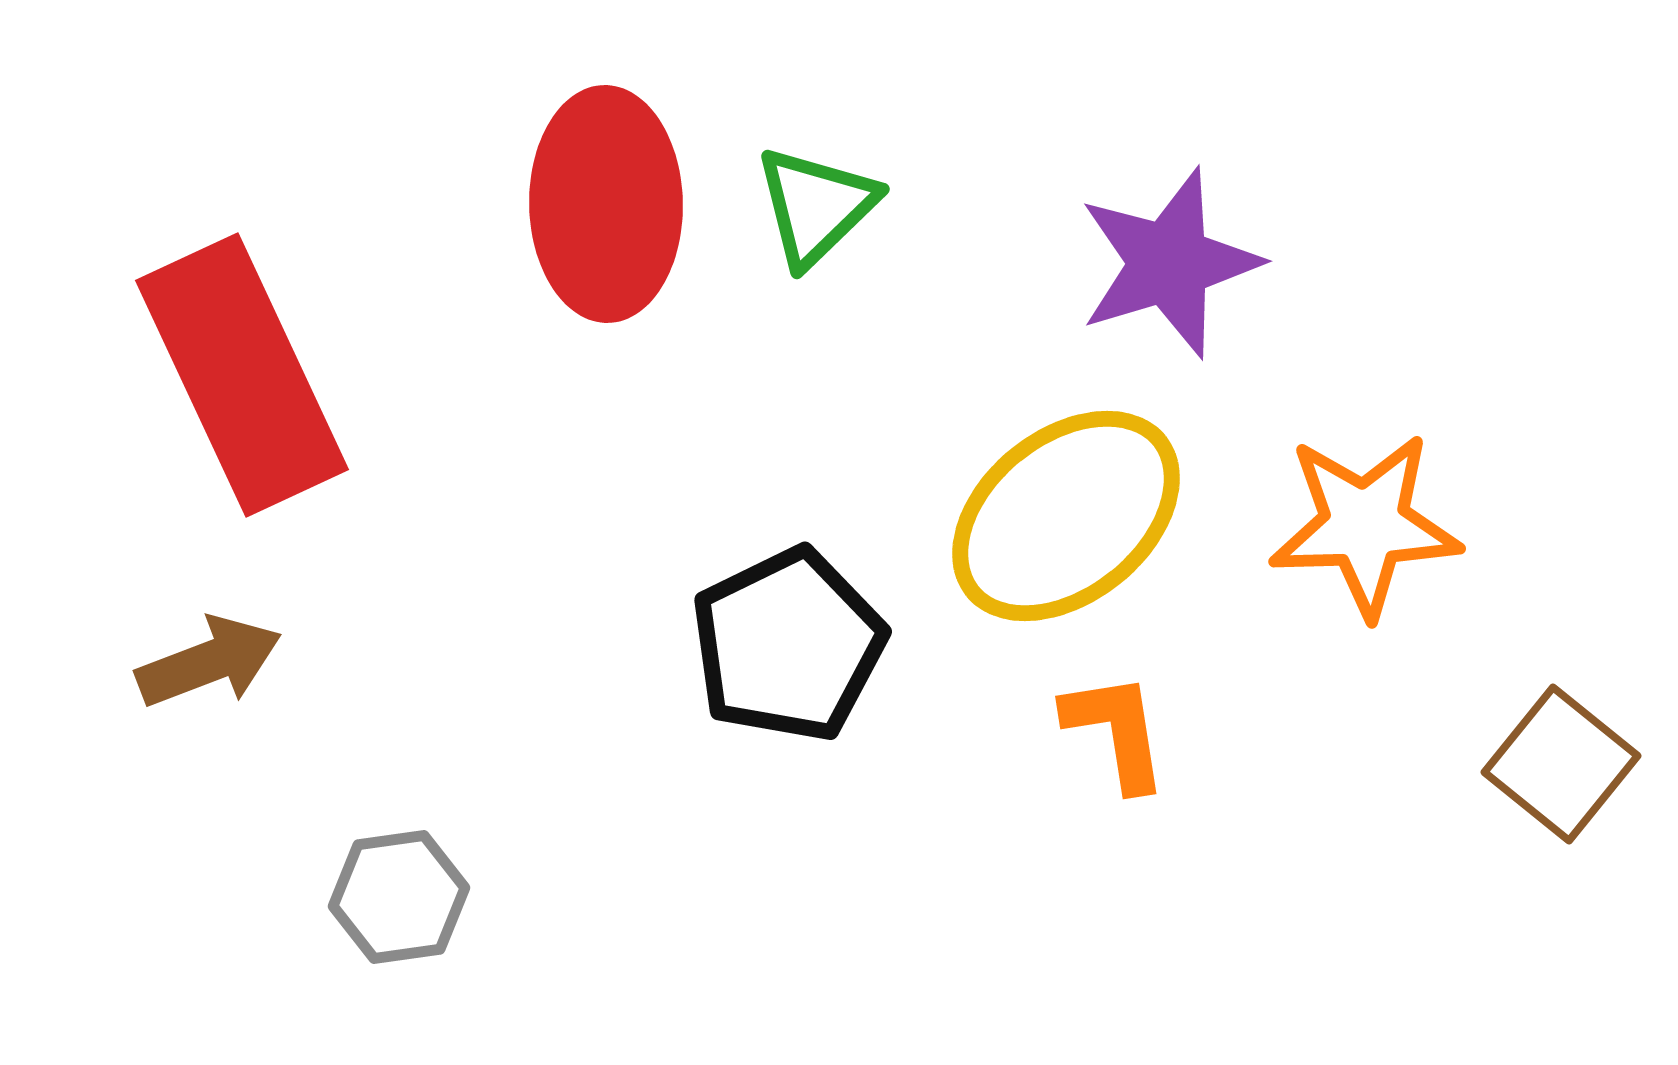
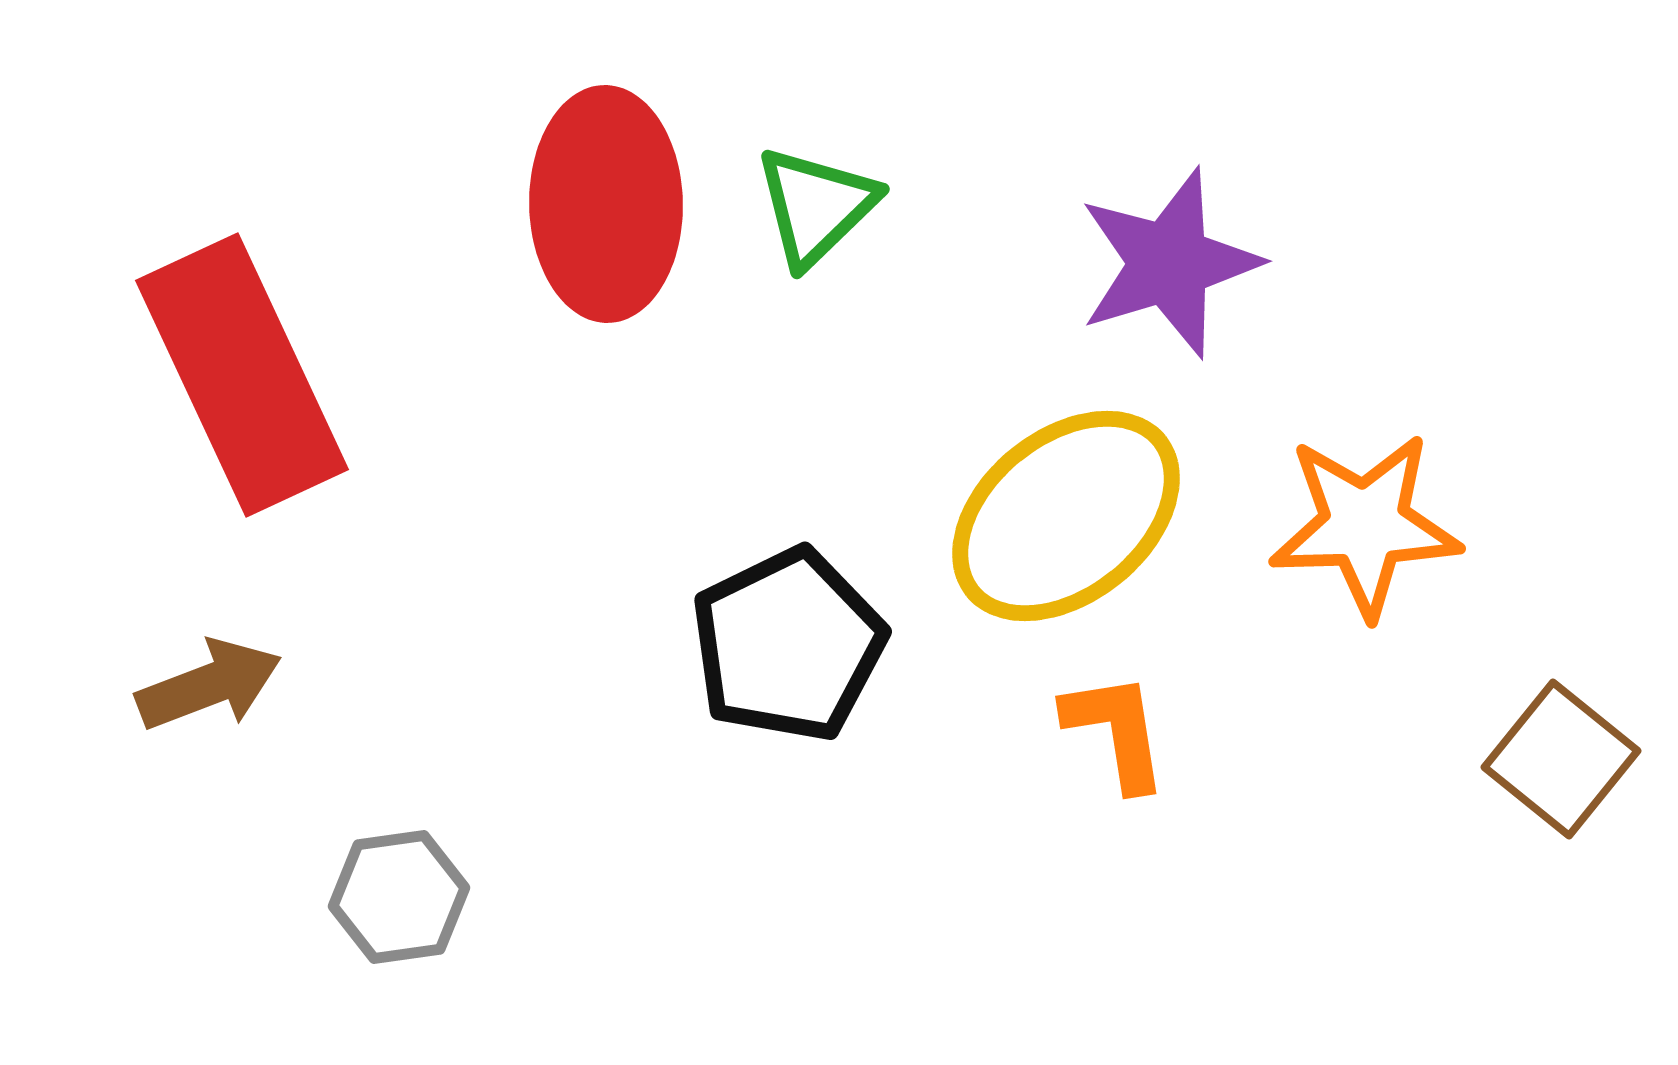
brown arrow: moved 23 px down
brown square: moved 5 px up
